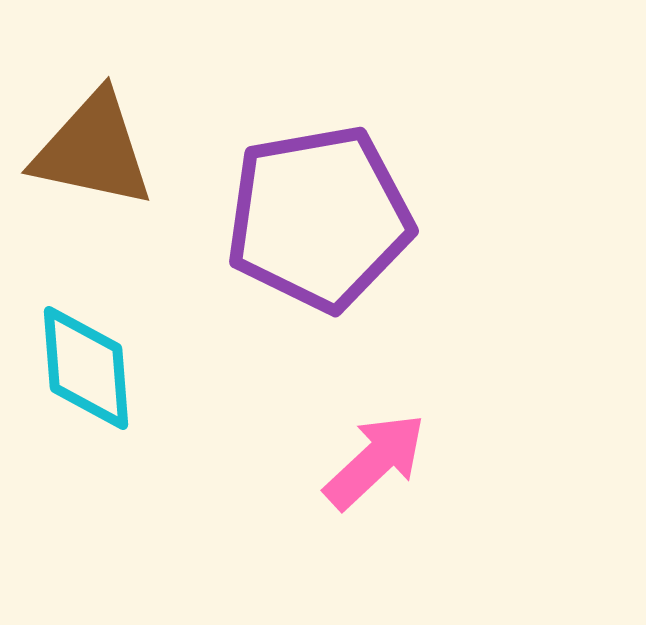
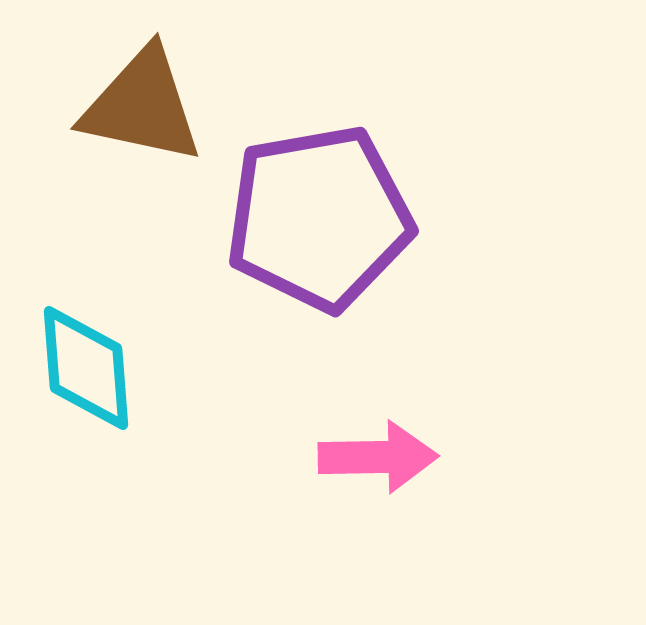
brown triangle: moved 49 px right, 44 px up
pink arrow: moved 3 px right, 4 px up; rotated 42 degrees clockwise
